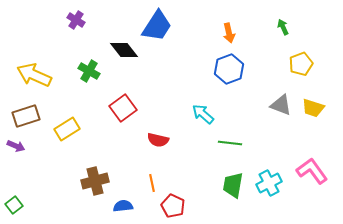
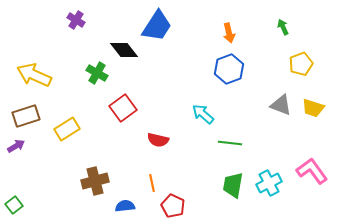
green cross: moved 8 px right, 2 px down
purple arrow: rotated 54 degrees counterclockwise
blue semicircle: moved 2 px right
